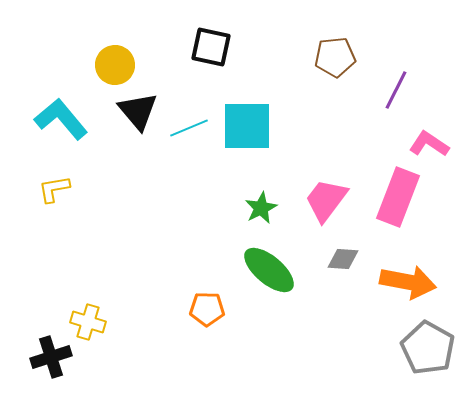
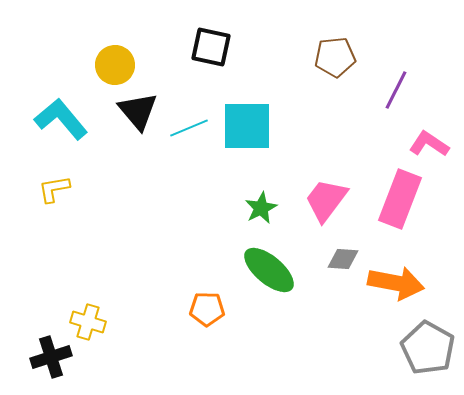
pink rectangle: moved 2 px right, 2 px down
orange arrow: moved 12 px left, 1 px down
